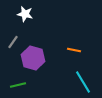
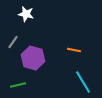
white star: moved 1 px right
